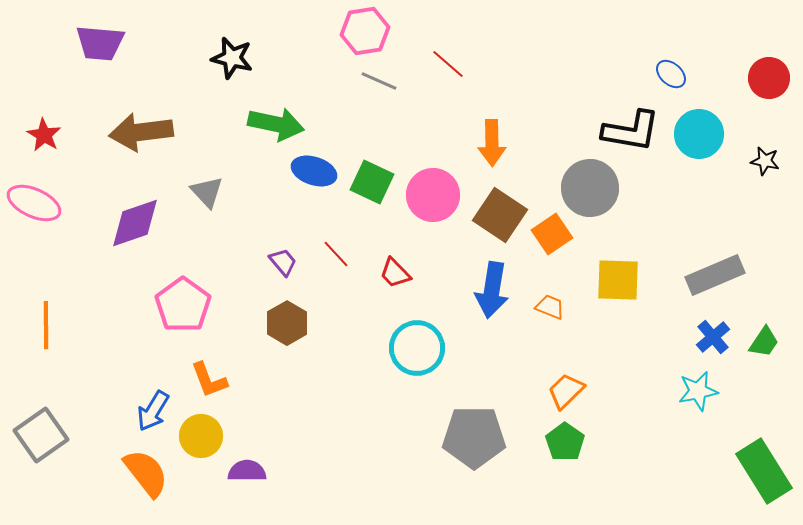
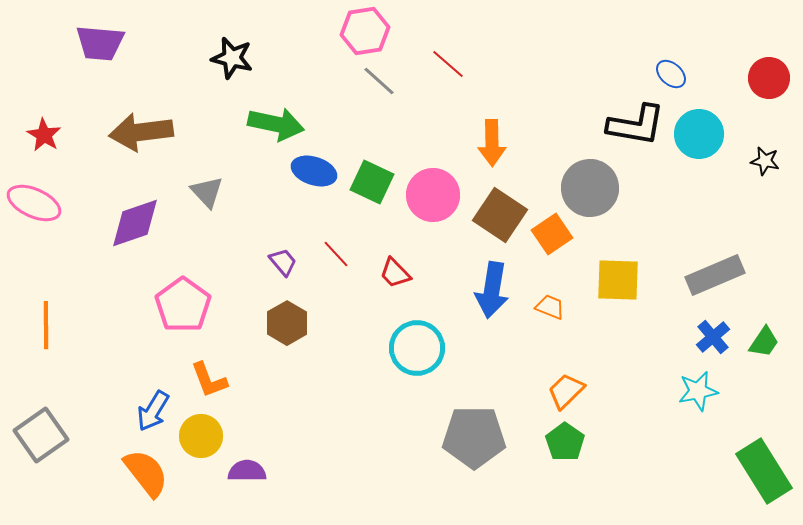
gray line at (379, 81): rotated 18 degrees clockwise
black L-shape at (631, 131): moved 5 px right, 6 px up
